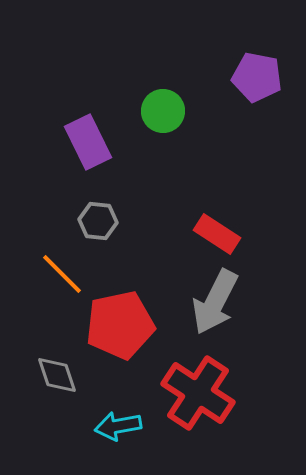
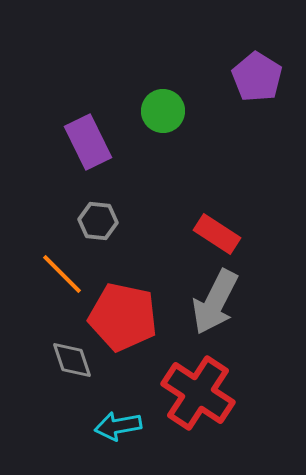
purple pentagon: rotated 21 degrees clockwise
red pentagon: moved 3 px right, 8 px up; rotated 24 degrees clockwise
gray diamond: moved 15 px right, 15 px up
